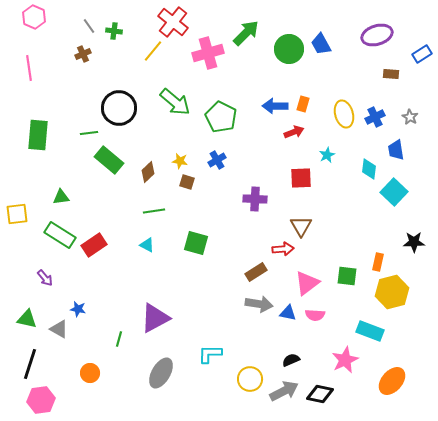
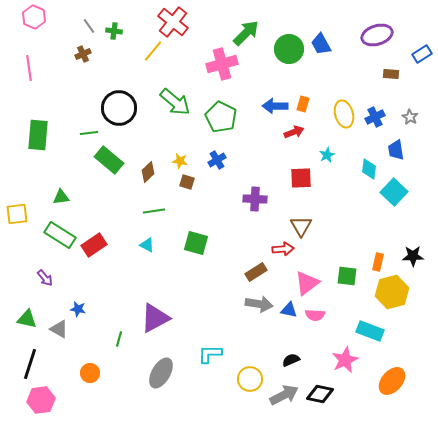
pink cross at (208, 53): moved 14 px right, 11 px down
black star at (414, 242): moved 1 px left, 14 px down
blue triangle at (288, 313): moved 1 px right, 3 px up
gray arrow at (284, 391): moved 4 px down
